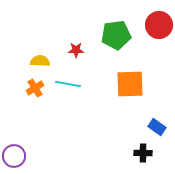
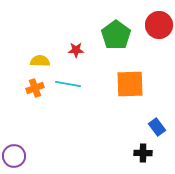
green pentagon: rotated 28 degrees counterclockwise
orange cross: rotated 12 degrees clockwise
blue rectangle: rotated 18 degrees clockwise
